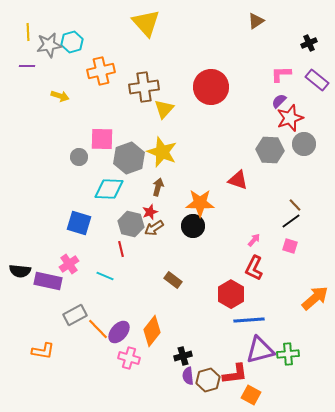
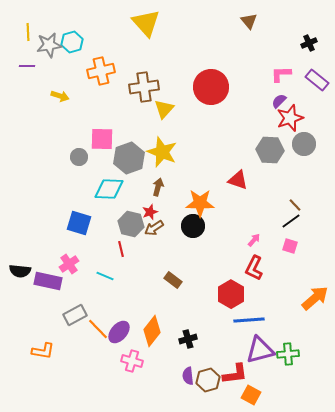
brown triangle at (256, 21): moved 7 px left; rotated 36 degrees counterclockwise
black cross at (183, 356): moved 5 px right, 17 px up
pink cross at (129, 358): moved 3 px right, 3 px down
